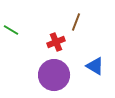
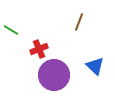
brown line: moved 3 px right
red cross: moved 17 px left, 7 px down
blue triangle: rotated 12 degrees clockwise
